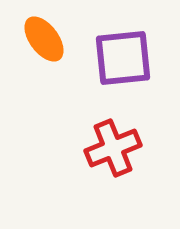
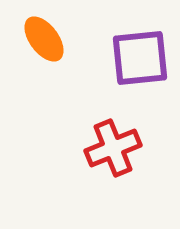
purple square: moved 17 px right
